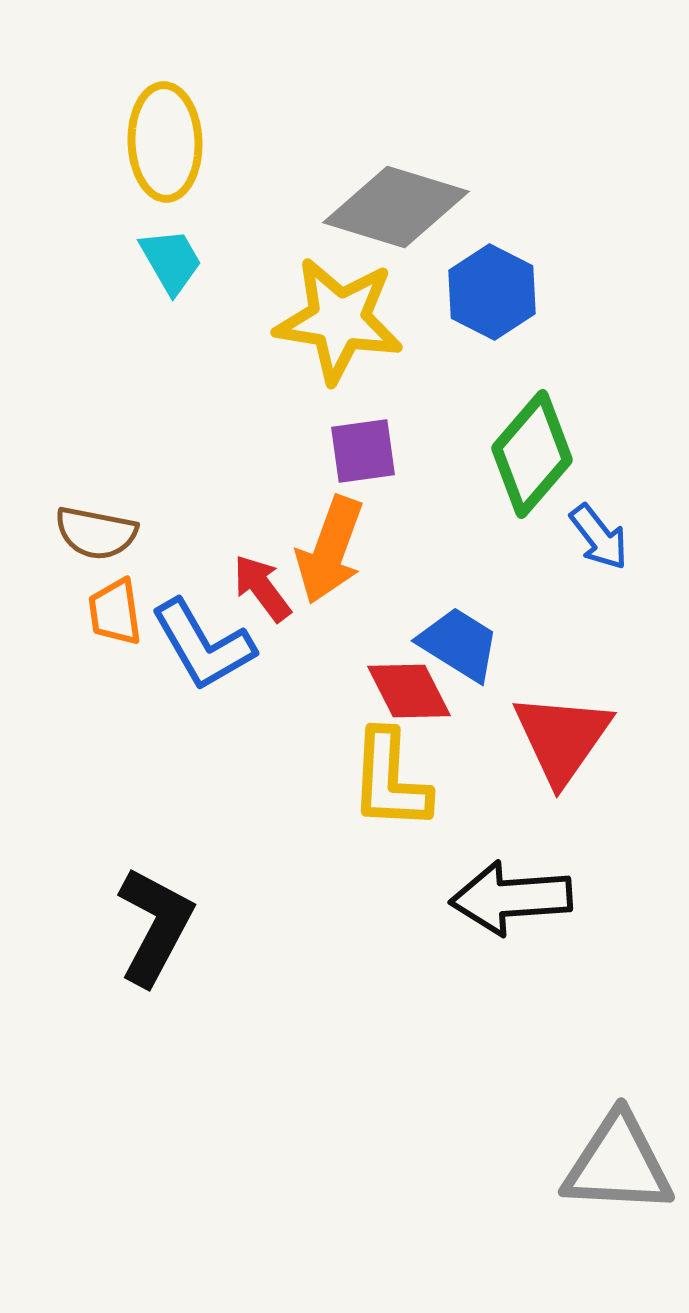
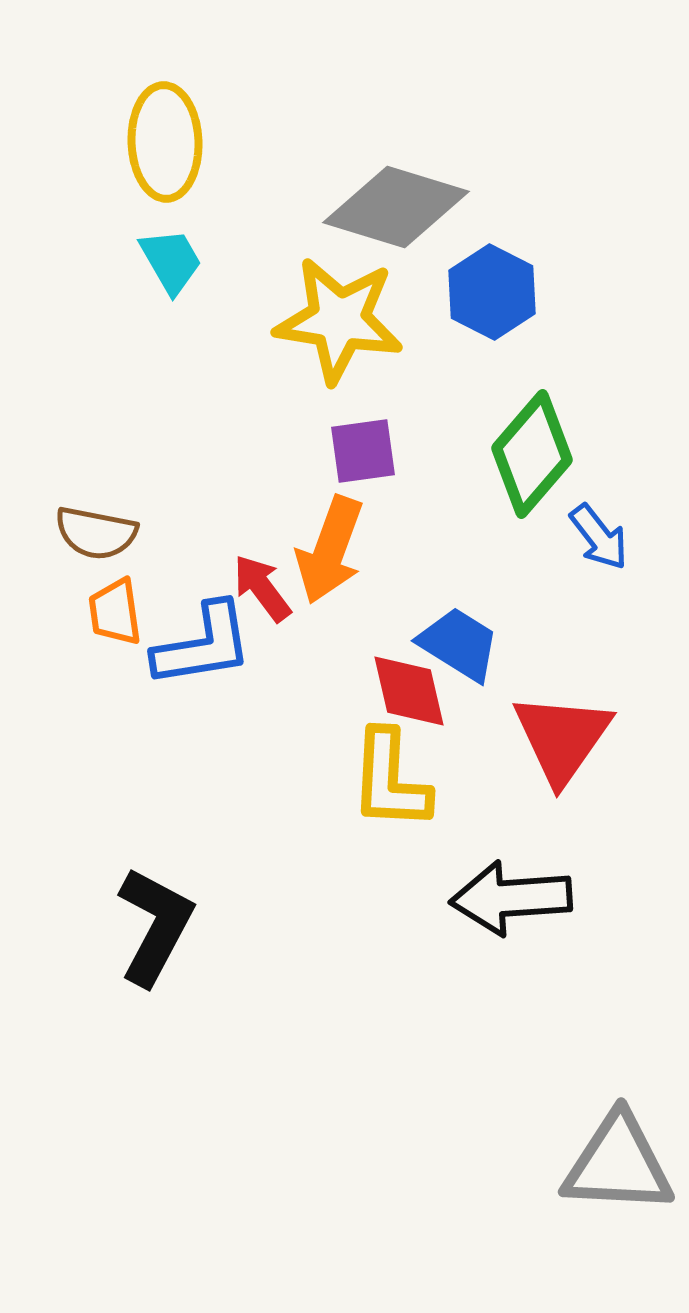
blue L-shape: rotated 69 degrees counterclockwise
red diamond: rotated 14 degrees clockwise
